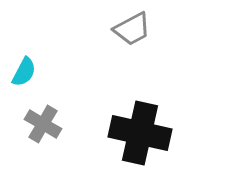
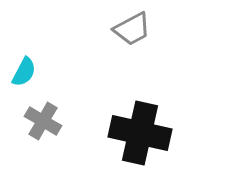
gray cross: moved 3 px up
